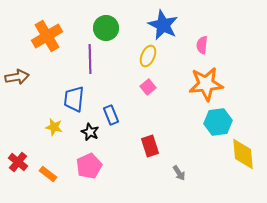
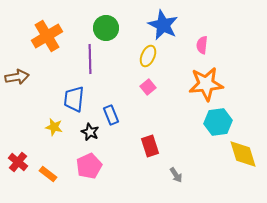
yellow diamond: rotated 12 degrees counterclockwise
gray arrow: moved 3 px left, 2 px down
